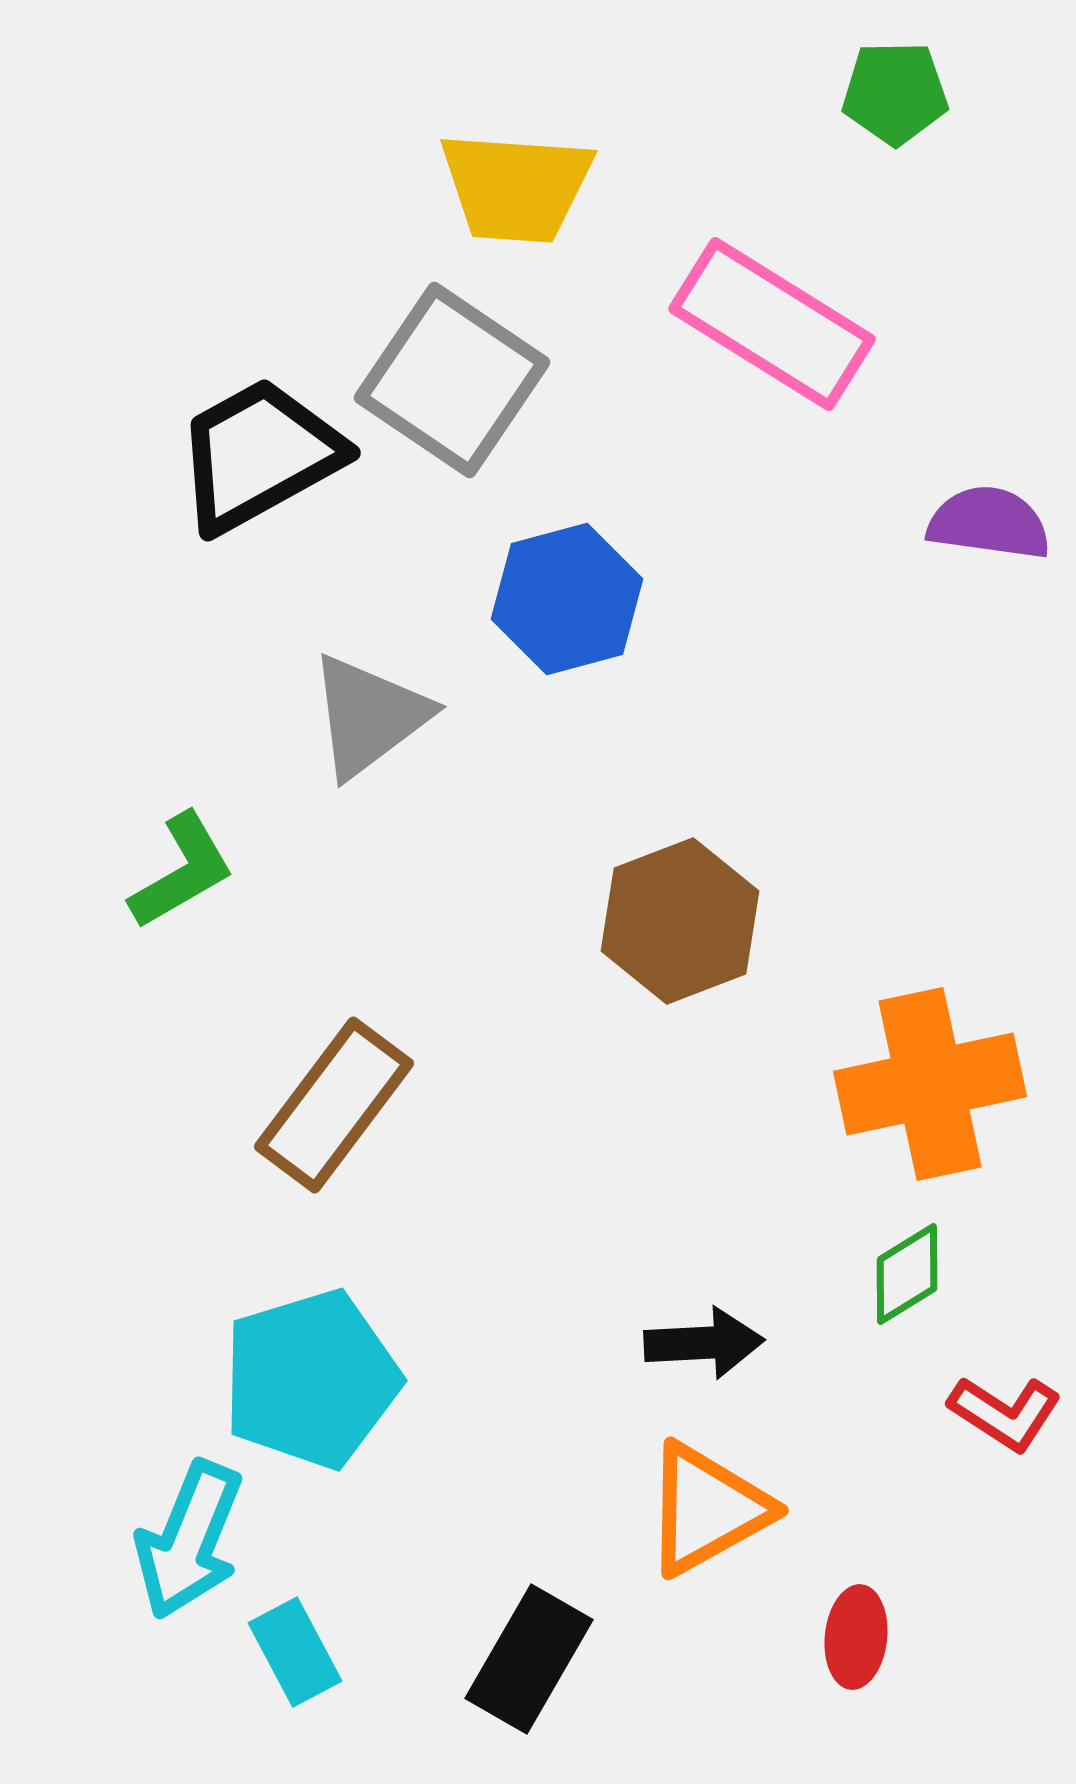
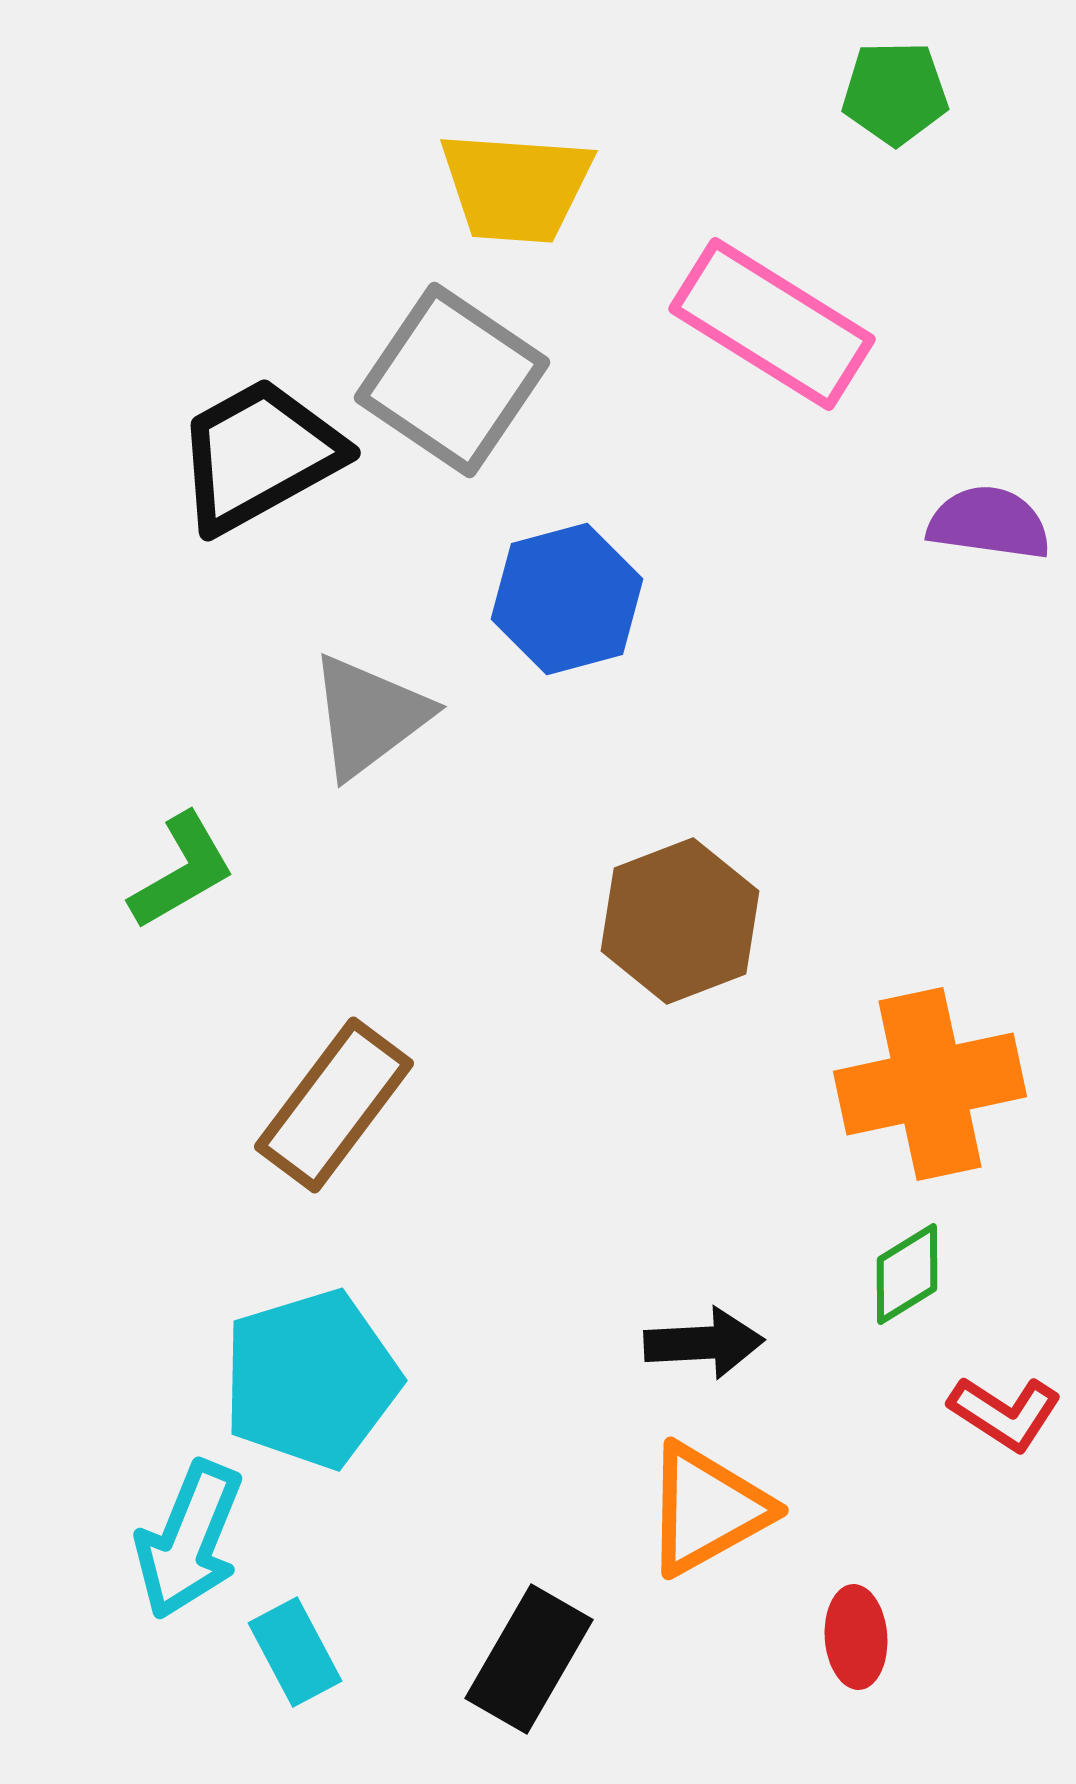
red ellipse: rotated 10 degrees counterclockwise
